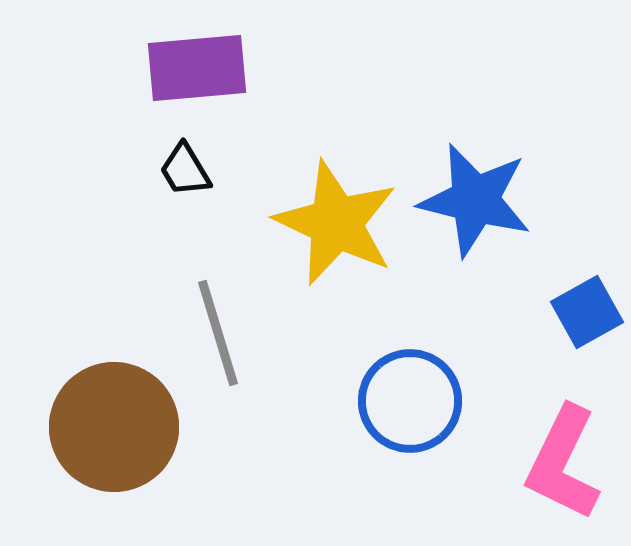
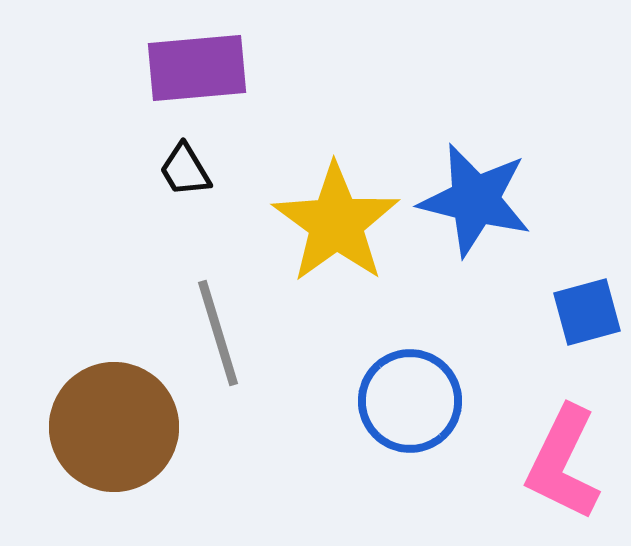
yellow star: rotated 11 degrees clockwise
blue square: rotated 14 degrees clockwise
